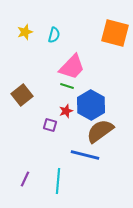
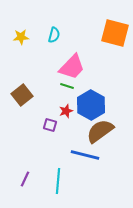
yellow star: moved 4 px left, 5 px down; rotated 14 degrees clockwise
